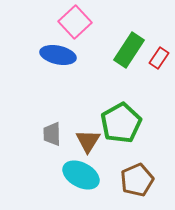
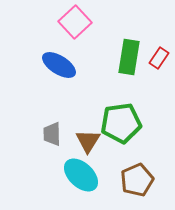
green rectangle: moved 7 px down; rotated 24 degrees counterclockwise
blue ellipse: moved 1 px right, 10 px down; rotated 20 degrees clockwise
green pentagon: rotated 21 degrees clockwise
cyan ellipse: rotated 15 degrees clockwise
